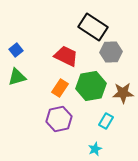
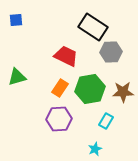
blue square: moved 30 px up; rotated 32 degrees clockwise
green hexagon: moved 1 px left, 3 px down
brown star: moved 1 px up
purple hexagon: rotated 10 degrees clockwise
